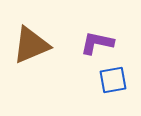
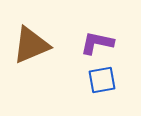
blue square: moved 11 px left
